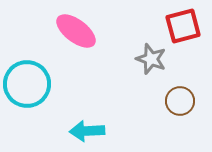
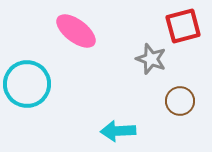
cyan arrow: moved 31 px right
